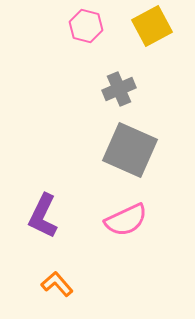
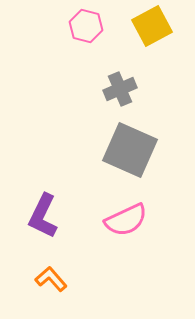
gray cross: moved 1 px right
orange L-shape: moved 6 px left, 5 px up
